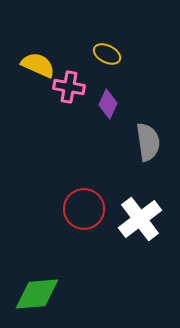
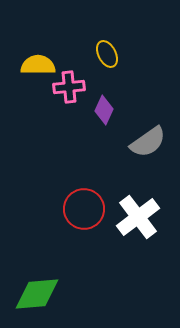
yellow ellipse: rotated 36 degrees clockwise
yellow semicircle: rotated 24 degrees counterclockwise
pink cross: rotated 16 degrees counterclockwise
purple diamond: moved 4 px left, 6 px down
gray semicircle: rotated 63 degrees clockwise
white cross: moved 2 px left, 2 px up
